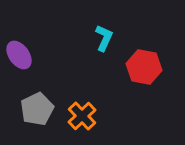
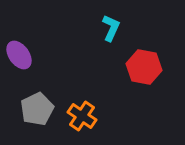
cyan L-shape: moved 7 px right, 10 px up
orange cross: rotated 12 degrees counterclockwise
